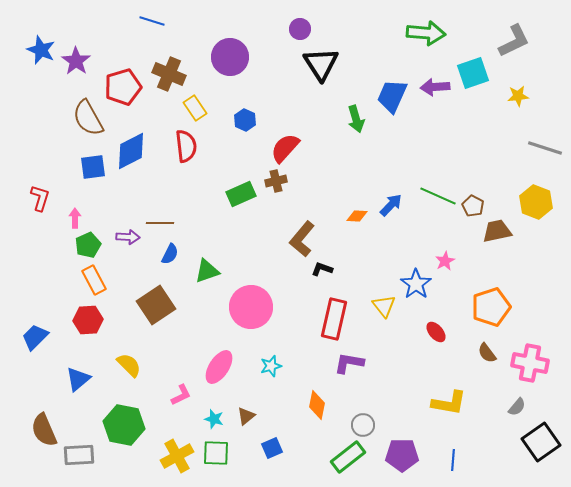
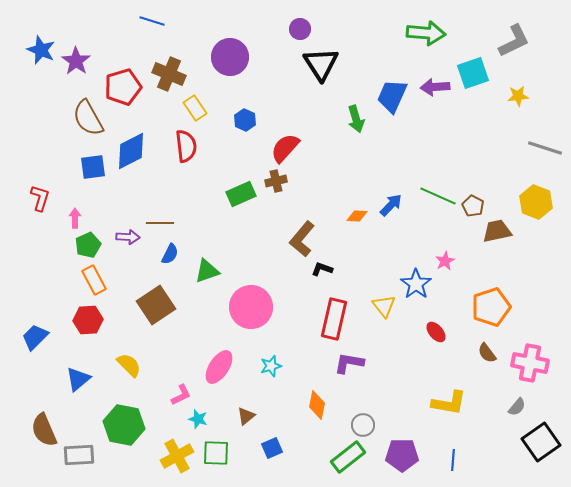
cyan star at (214, 419): moved 16 px left
